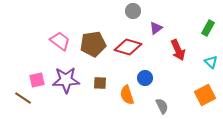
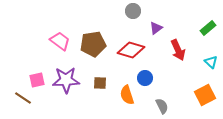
green rectangle: rotated 21 degrees clockwise
red diamond: moved 3 px right, 3 px down
